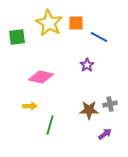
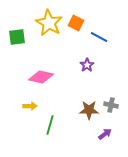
orange square: rotated 28 degrees clockwise
gray cross: moved 1 px right, 1 px down; rotated 24 degrees clockwise
